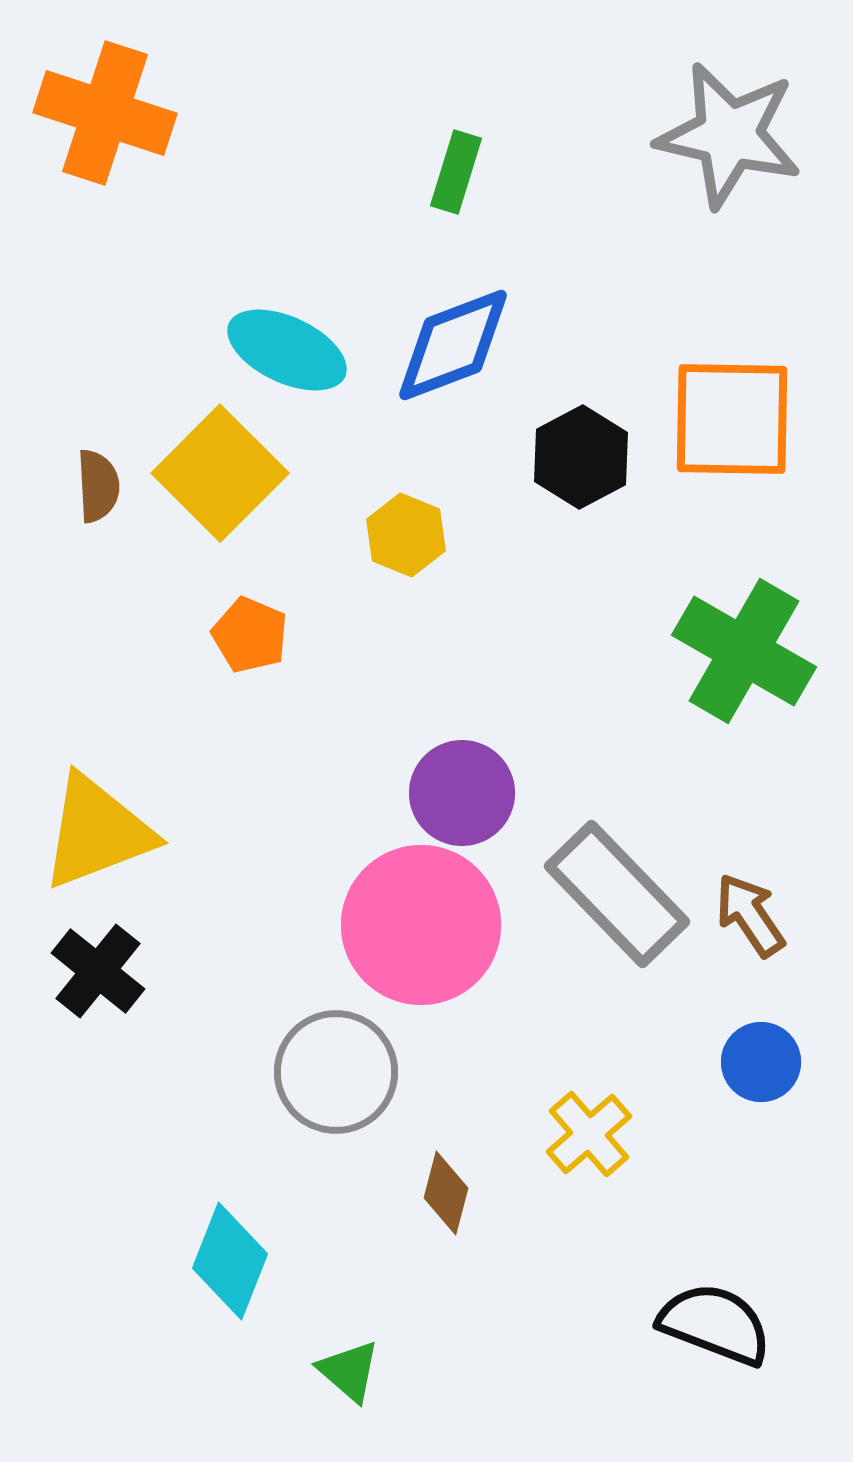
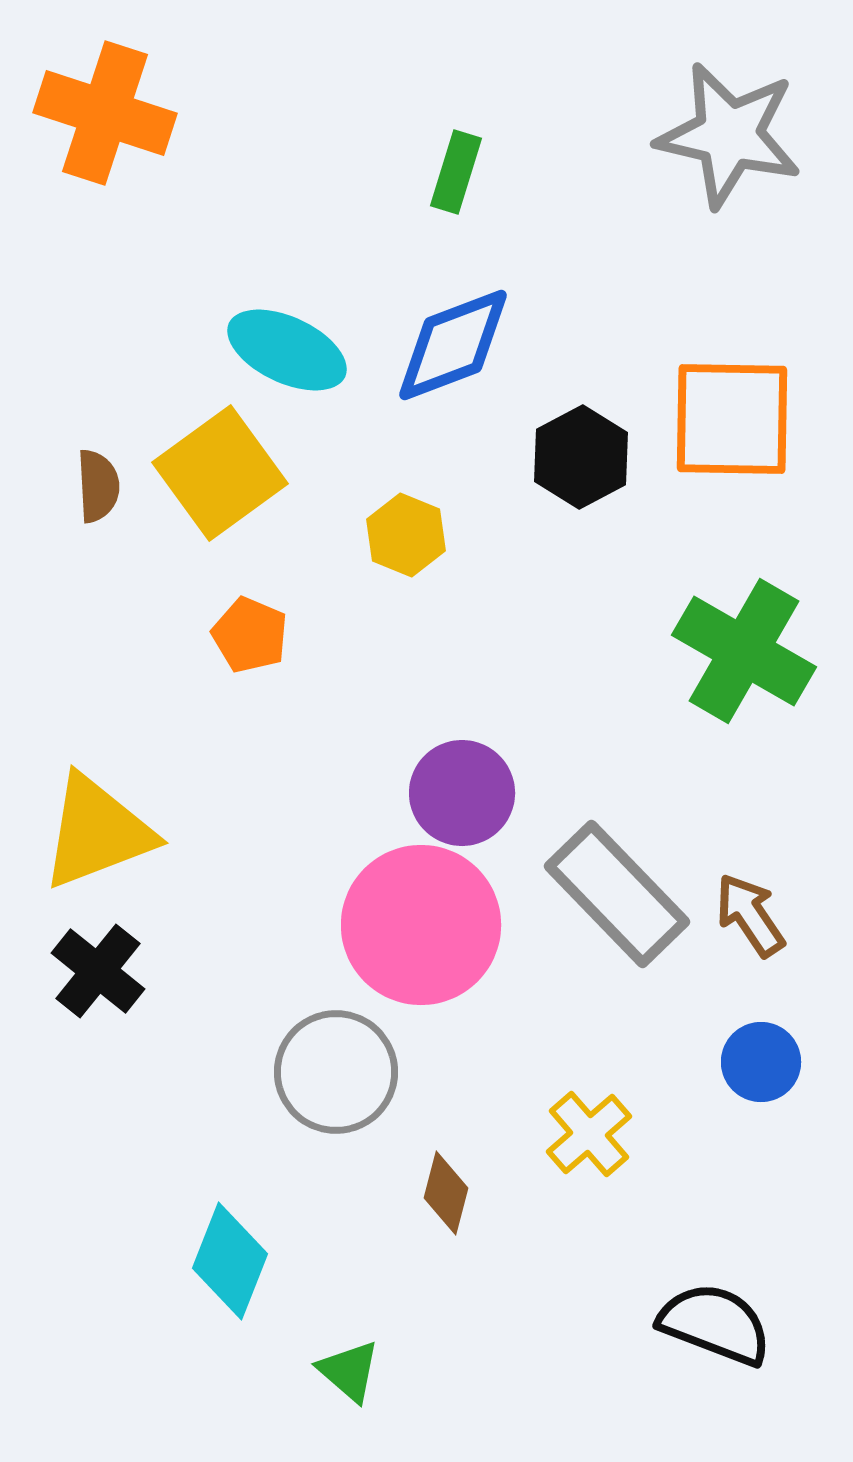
yellow square: rotated 9 degrees clockwise
